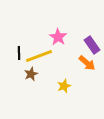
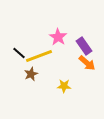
purple rectangle: moved 8 px left, 1 px down
black line: rotated 48 degrees counterclockwise
yellow star: rotated 24 degrees clockwise
